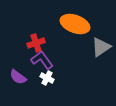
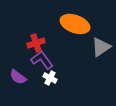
white cross: moved 3 px right
